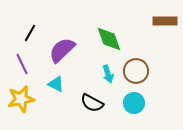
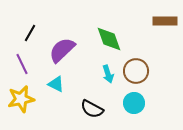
black semicircle: moved 6 px down
